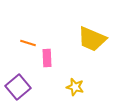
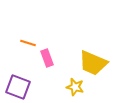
yellow trapezoid: moved 1 px right, 24 px down
pink rectangle: rotated 18 degrees counterclockwise
purple square: rotated 30 degrees counterclockwise
